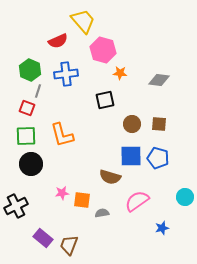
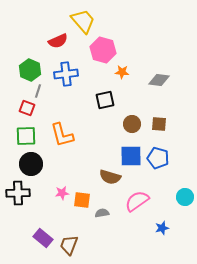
orange star: moved 2 px right, 1 px up
black cross: moved 2 px right, 13 px up; rotated 25 degrees clockwise
